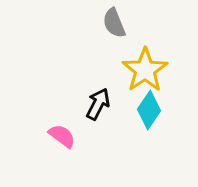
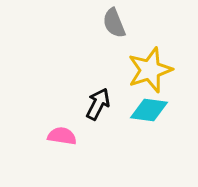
yellow star: moved 5 px right; rotated 15 degrees clockwise
cyan diamond: rotated 63 degrees clockwise
pink semicircle: rotated 28 degrees counterclockwise
